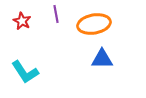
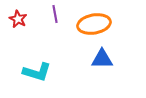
purple line: moved 1 px left
red star: moved 4 px left, 2 px up
cyan L-shape: moved 12 px right; rotated 40 degrees counterclockwise
